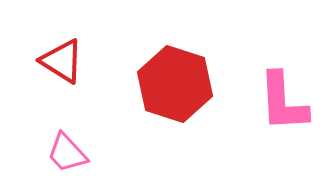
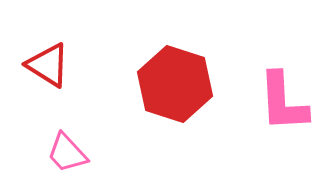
red triangle: moved 14 px left, 4 px down
